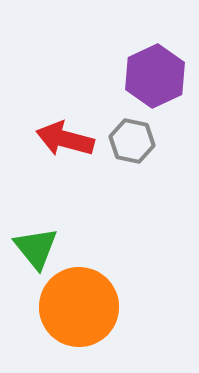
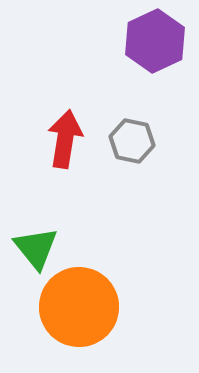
purple hexagon: moved 35 px up
red arrow: rotated 84 degrees clockwise
